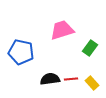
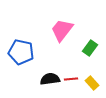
pink trapezoid: rotated 35 degrees counterclockwise
